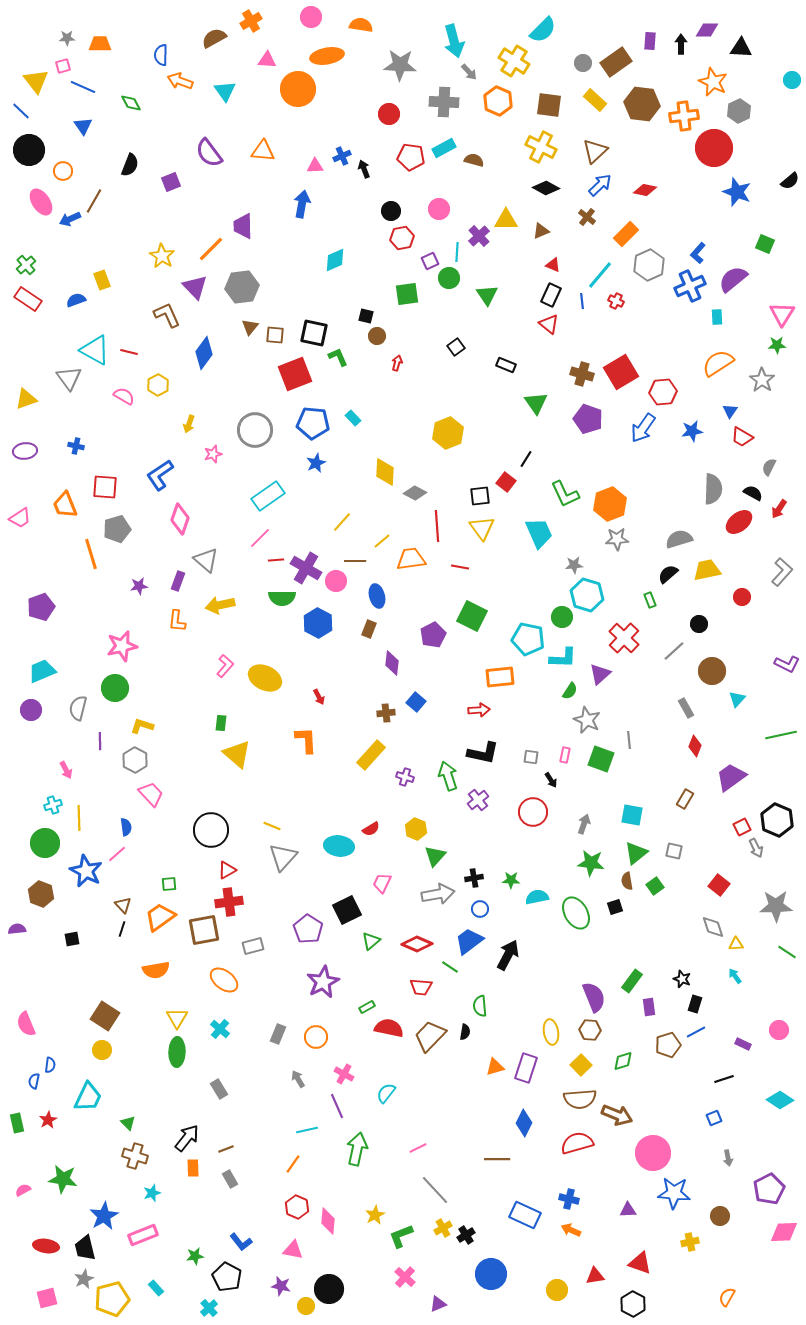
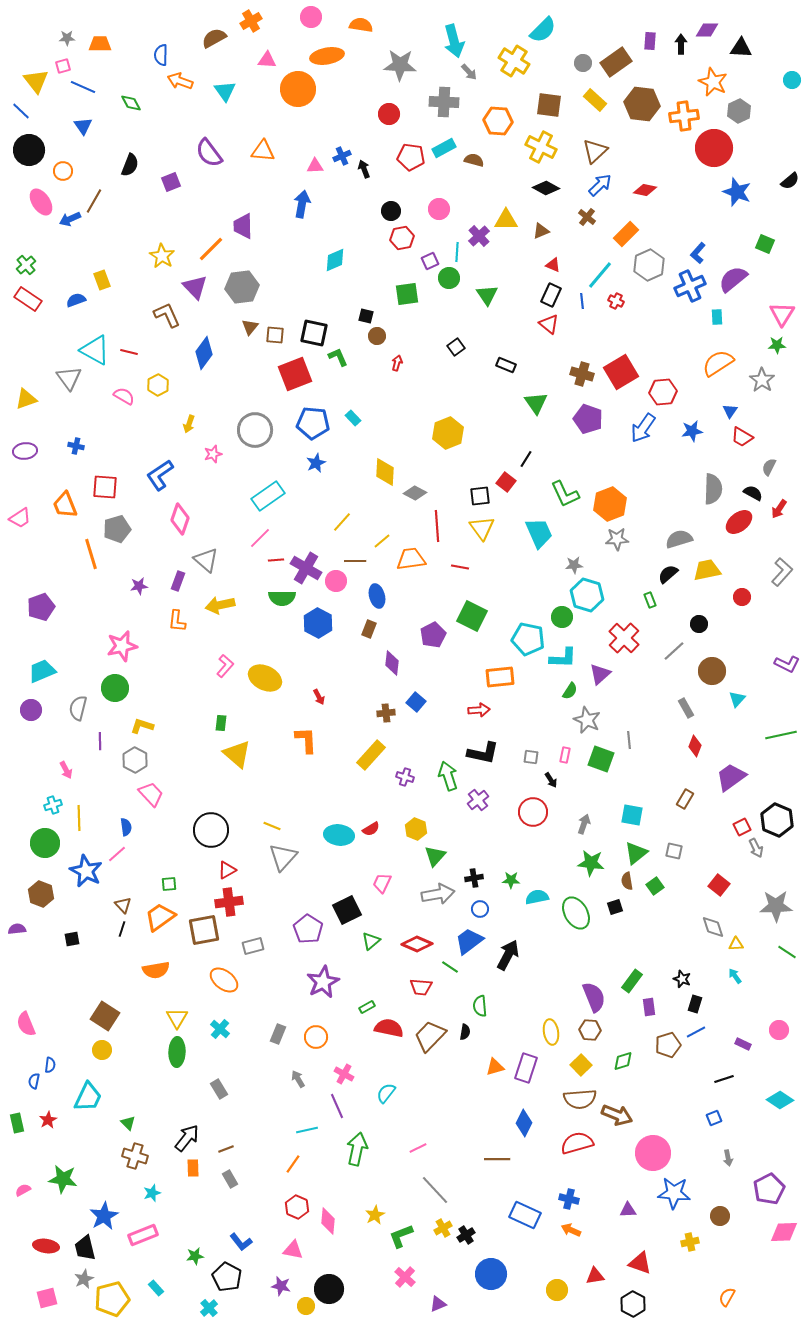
orange hexagon at (498, 101): moved 20 px down; rotated 20 degrees counterclockwise
cyan ellipse at (339, 846): moved 11 px up
